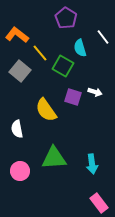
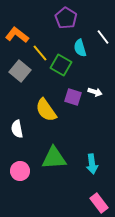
green square: moved 2 px left, 1 px up
